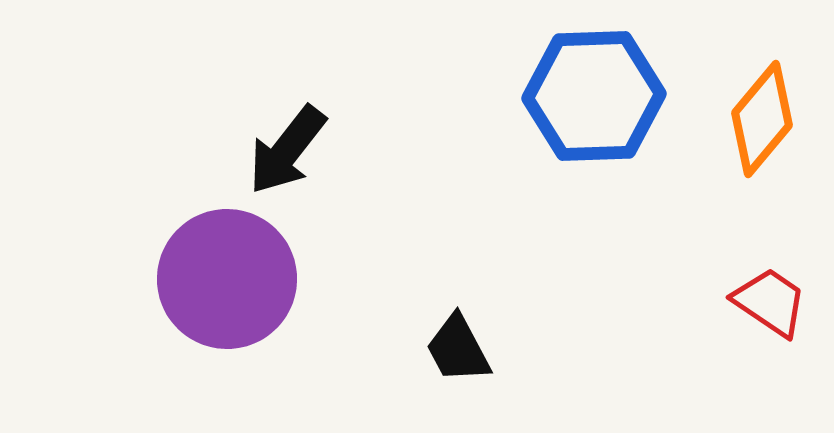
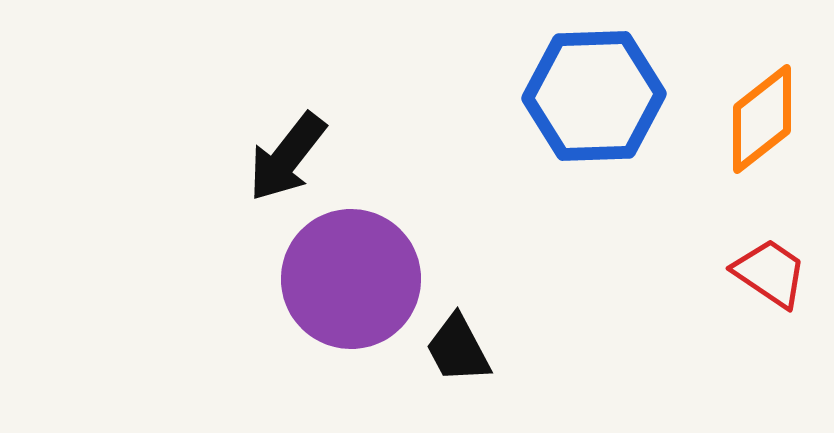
orange diamond: rotated 12 degrees clockwise
black arrow: moved 7 px down
purple circle: moved 124 px right
red trapezoid: moved 29 px up
